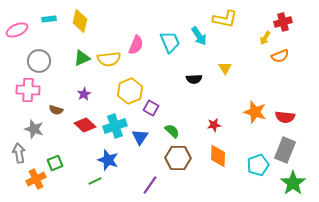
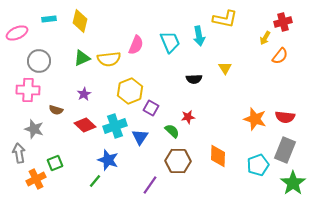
pink ellipse: moved 3 px down
cyan arrow: rotated 24 degrees clockwise
orange semicircle: rotated 30 degrees counterclockwise
orange star: moved 7 px down
red star: moved 26 px left, 8 px up
brown hexagon: moved 3 px down
green line: rotated 24 degrees counterclockwise
